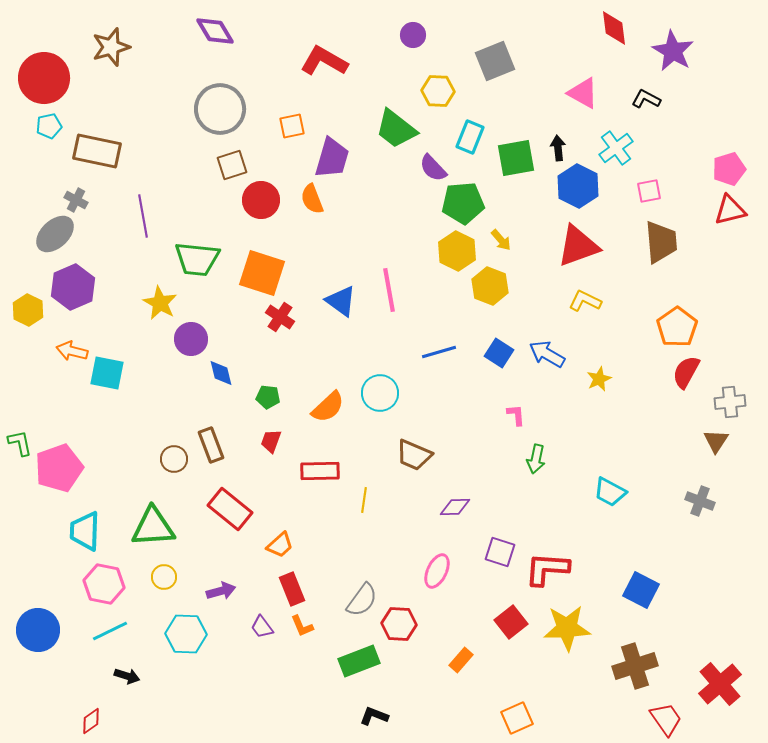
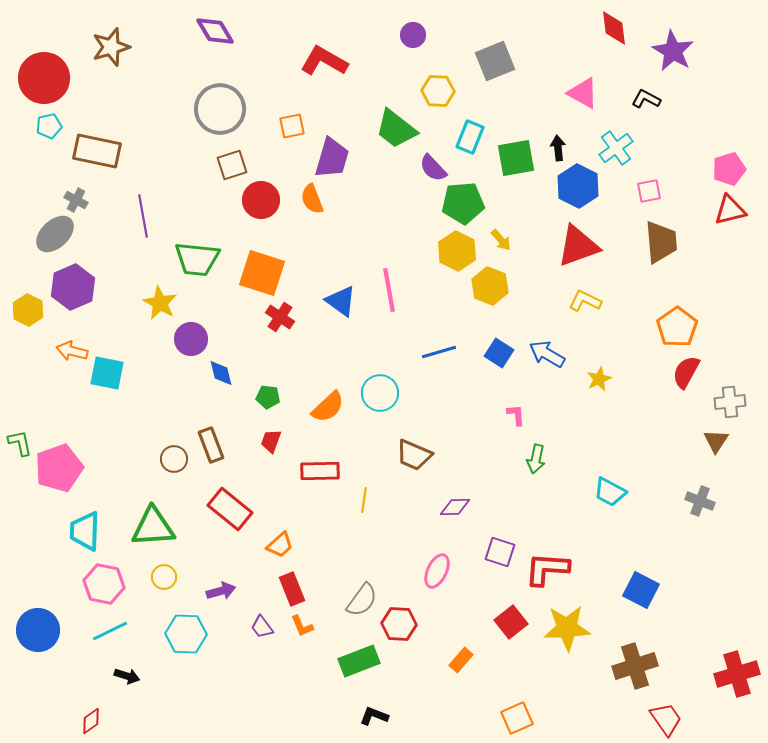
red cross at (720, 684): moved 17 px right, 10 px up; rotated 24 degrees clockwise
